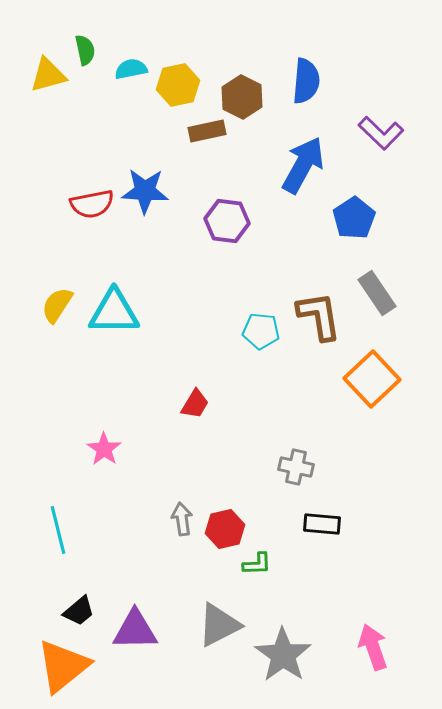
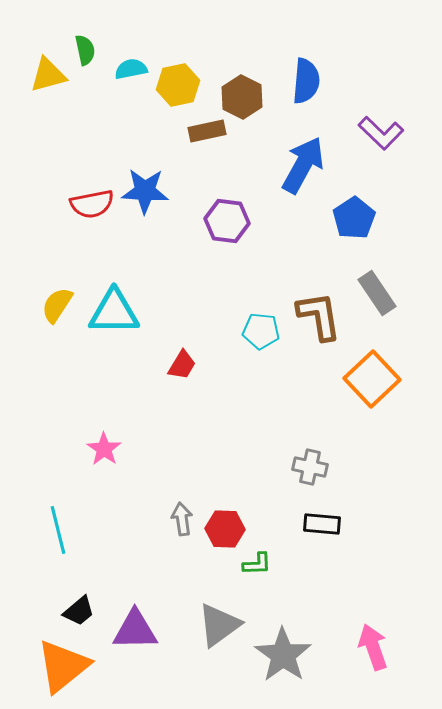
red trapezoid: moved 13 px left, 39 px up
gray cross: moved 14 px right
red hexagon: rotated 15 degrees clockwise
gray triangle: rotated 9 degrees counterclockwise
